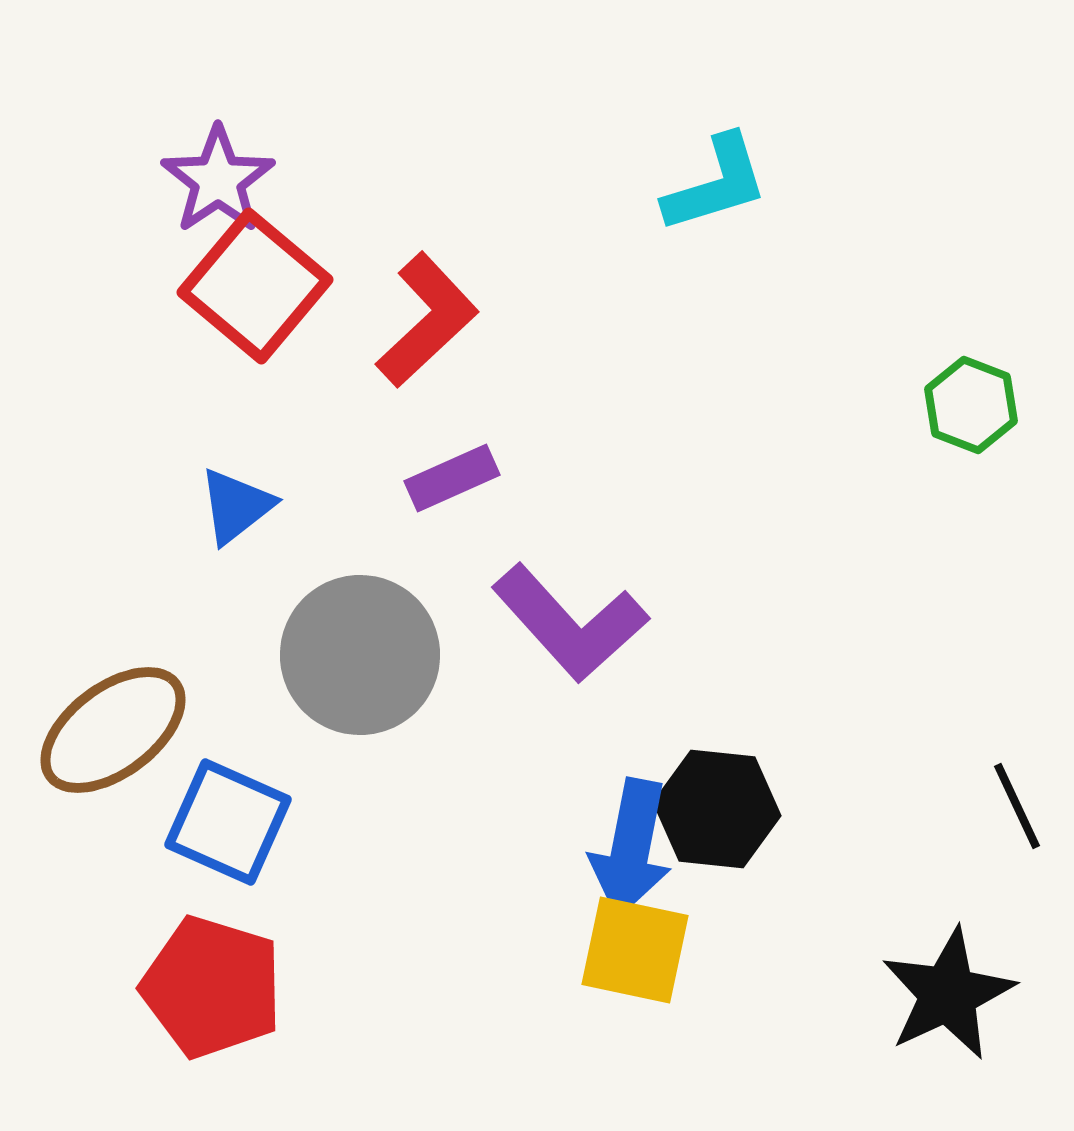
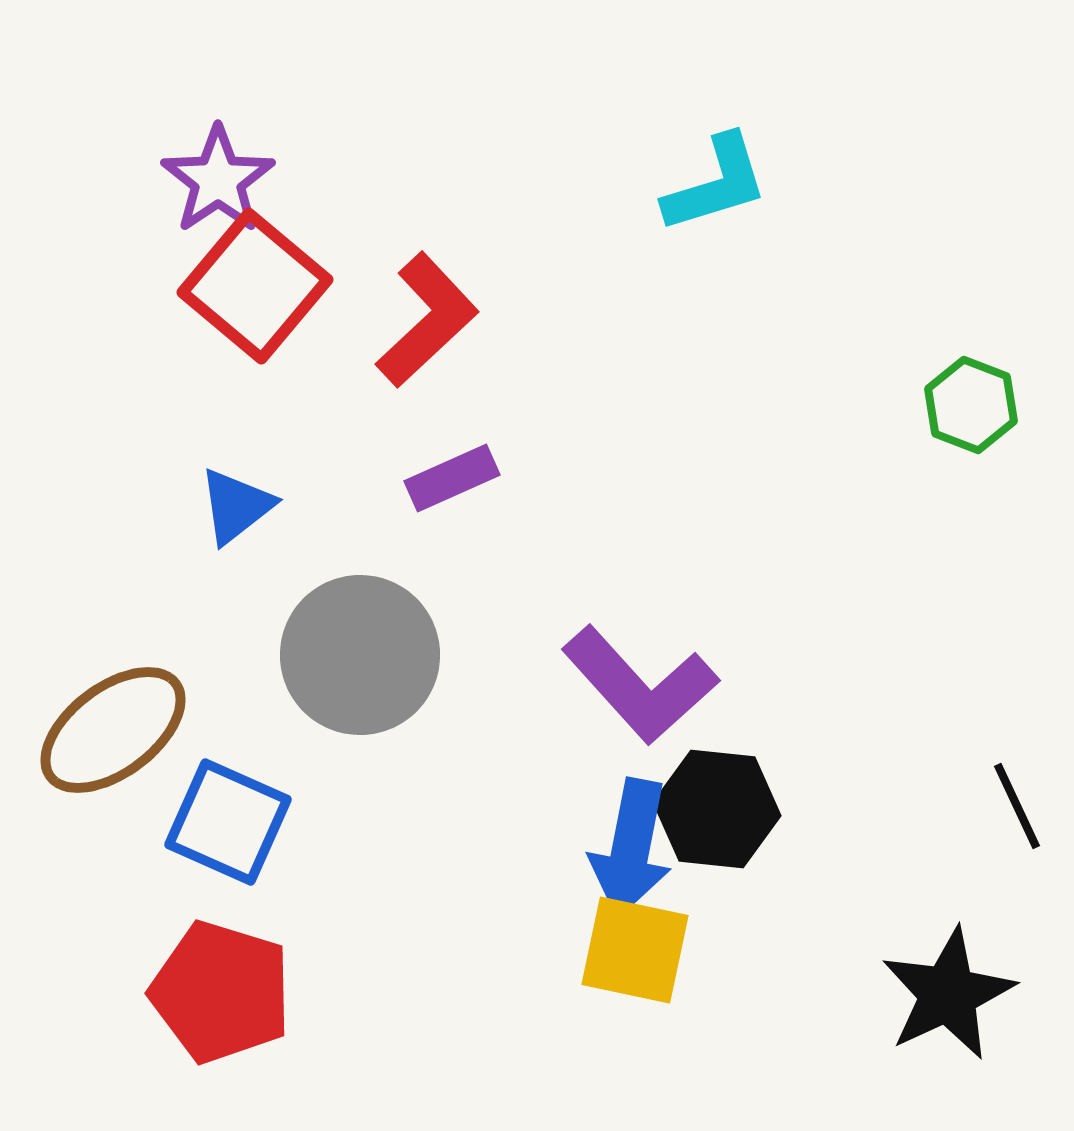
purple L-shape: moved 70 px right, 62 px down
red pentagon: moved 9 px right, 5 px down
